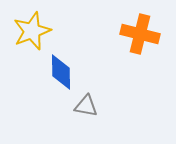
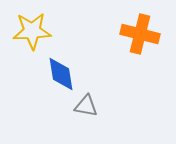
yellow star: rotated 18 degrees clockwise
blue diamond: moved 2 px down; rotated 9 degrees counterclockwise
